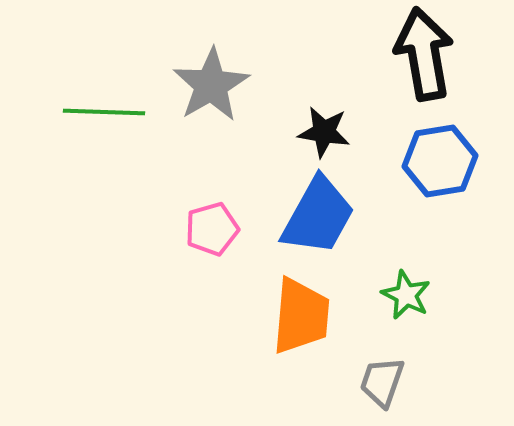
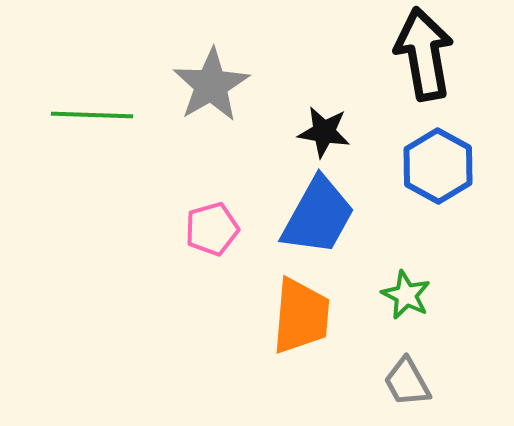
green line: moved 12 px left, 3 px down
blue hexagon: moved 2 px left, 5 px down; rotated 22 degrees counterclockwise
gray trapezoid: moved 25 px right; rotated 48 degrees counterclockwise
